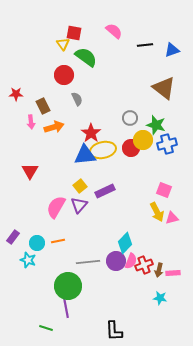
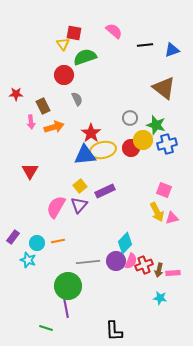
green semicircle at (86, 57): moved 1 px left; rotated 55 degrees counterclockwise
